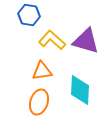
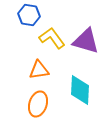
yellow L-shape: moved 2 px up; rotated 12 degrees clockwise
orange triangle: moved 3 px left, 1 px up
orange ellipse: moved 1 px left, 2 px down
